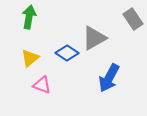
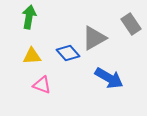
gray rectangle: moved 2 px left, 5 px down
blue diamond: moved 1 px right; rotated 15 degrees clockwise
yellow triangle: moved 2 px right, 2 px up; rotated 36 degrees clockwise
blue arrow: rotated 88 degrees counterclockwise
